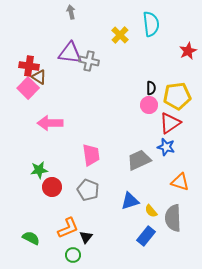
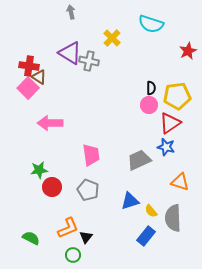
cyan semicircle: rotated 115 degrees clockwise
yellow cross: moved 8 px left, 3 px down
purple triangle: rotated 25 degrees clockwise
